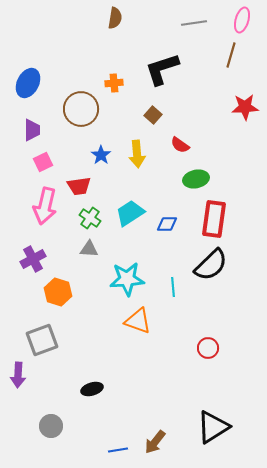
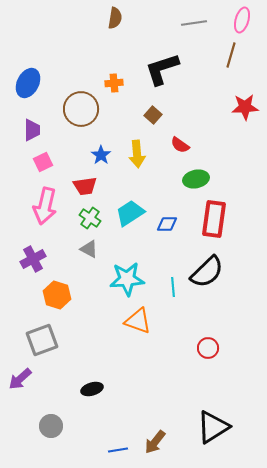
red trapezoid: moved 6 px right
gray triangle: rotated 24 degrees clockwise
black semicircle: moved 4 px left, 7 px down
orange hexagon: moved 1 px left, 3 px down
purple arrow: moved 2 px right, 4 px down; rotated 45 degrees clockwise
